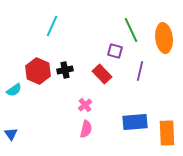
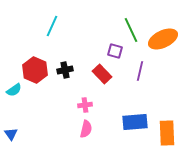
orange ellipse: moved 1 px left, 1 px down; rotated 72 degrees clockwise
red hexagon: moved 3 px left, 1 px up
pink cross: rotated 32 degrees clockwise
